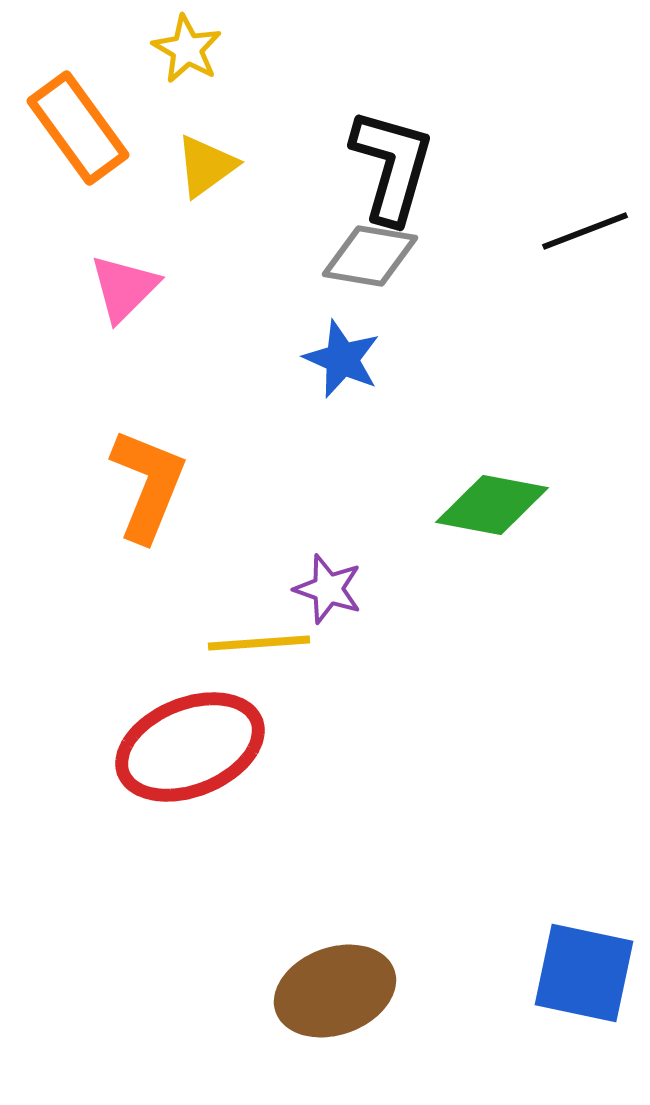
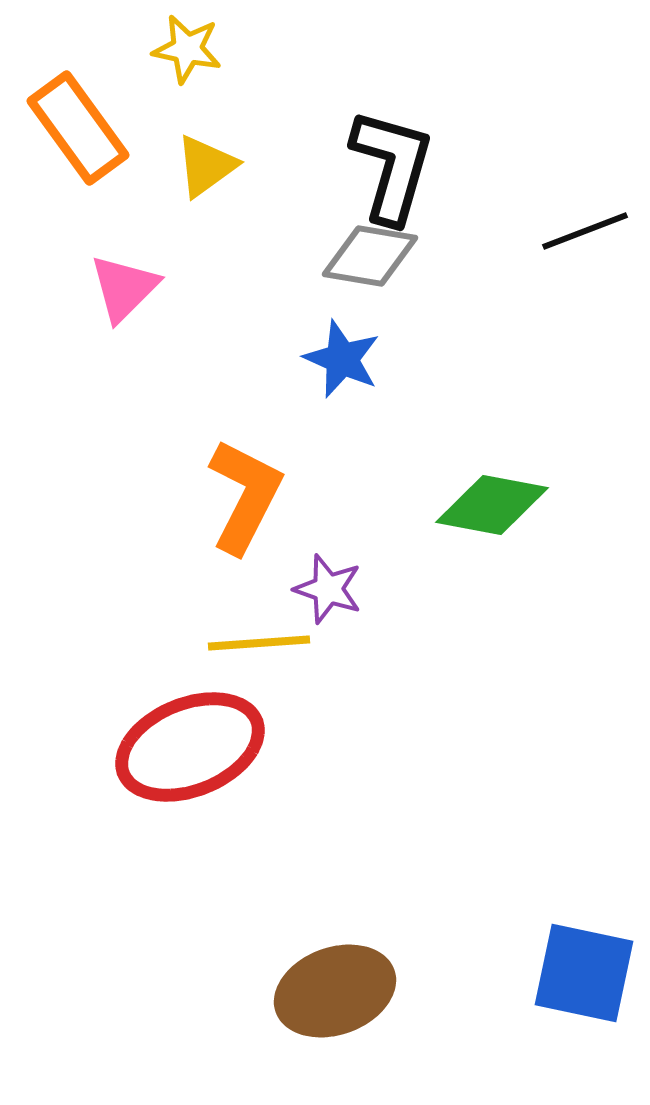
yellow star: rotated 18 degrees counterclockwise
orange L-shape: moved 97 px right, 11 px down; rotated 5 degrees clockwise
